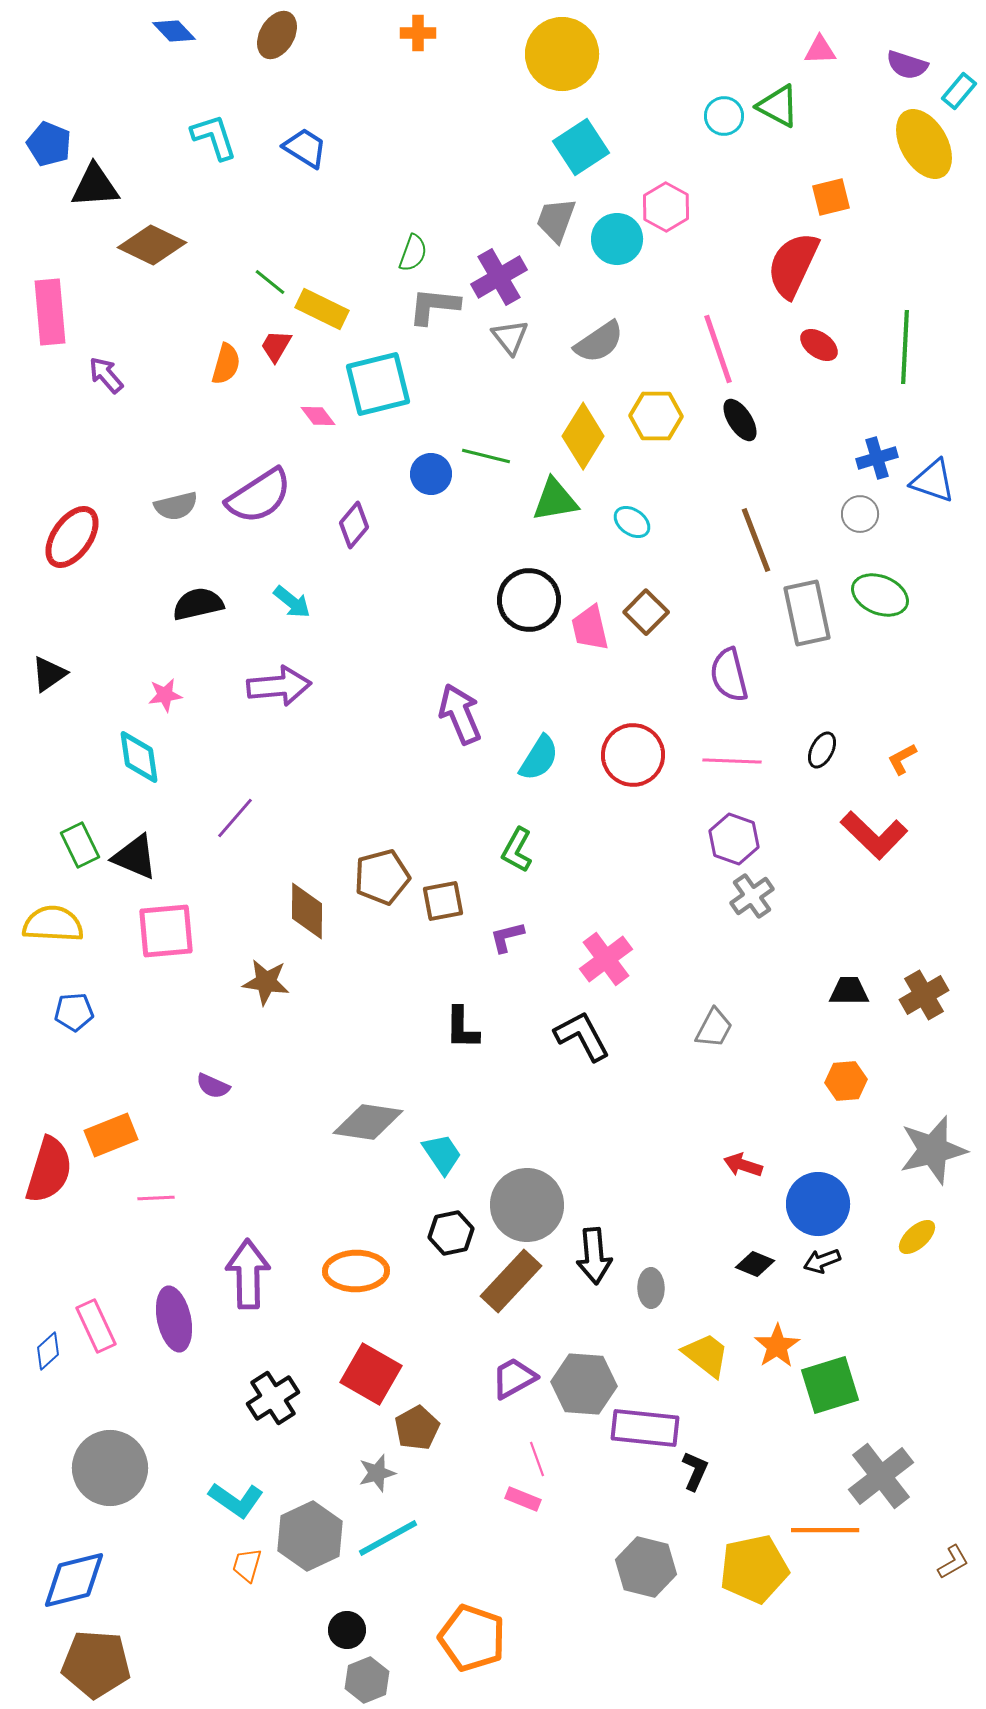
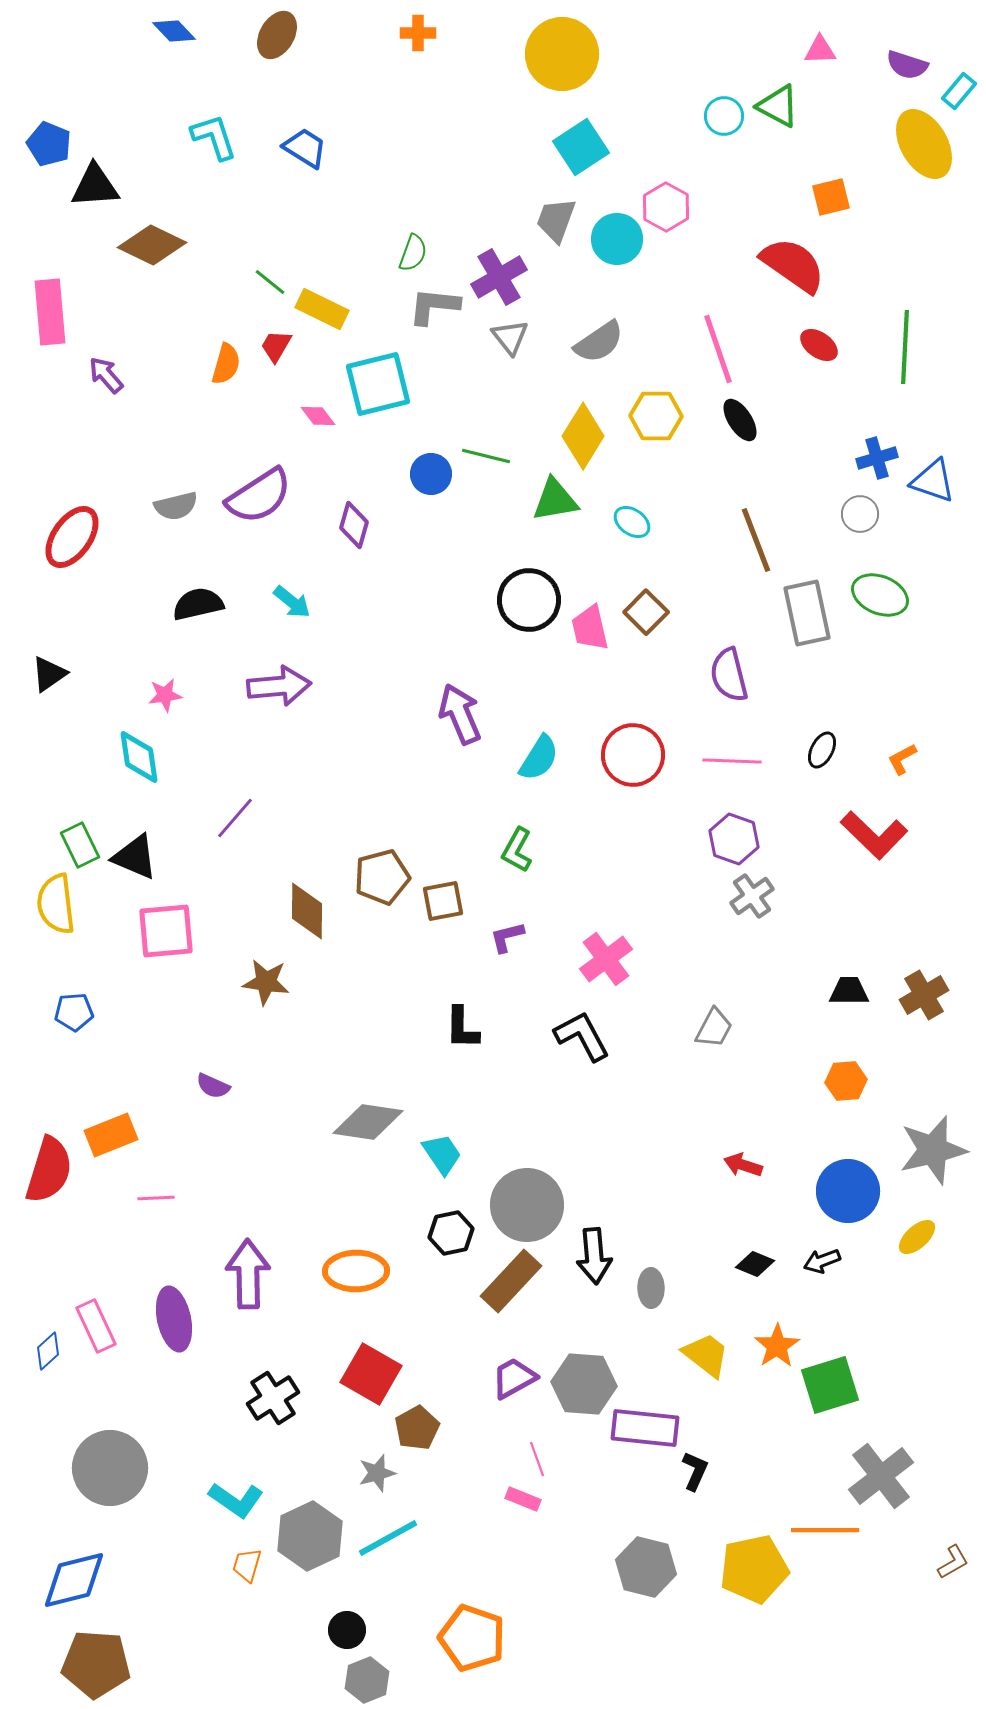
red semicircle at (793, 265): rotated 100 degrees clockwise
purple diamond at (354, 525): rotated 24 degrees counterclockwise
yellow semicircle at (53, 924): moved 3 px right, 20 px up; rotated 100 degrees counterclockwise
blue circle at (818, 1204): moved 30 px right, 13 px up
